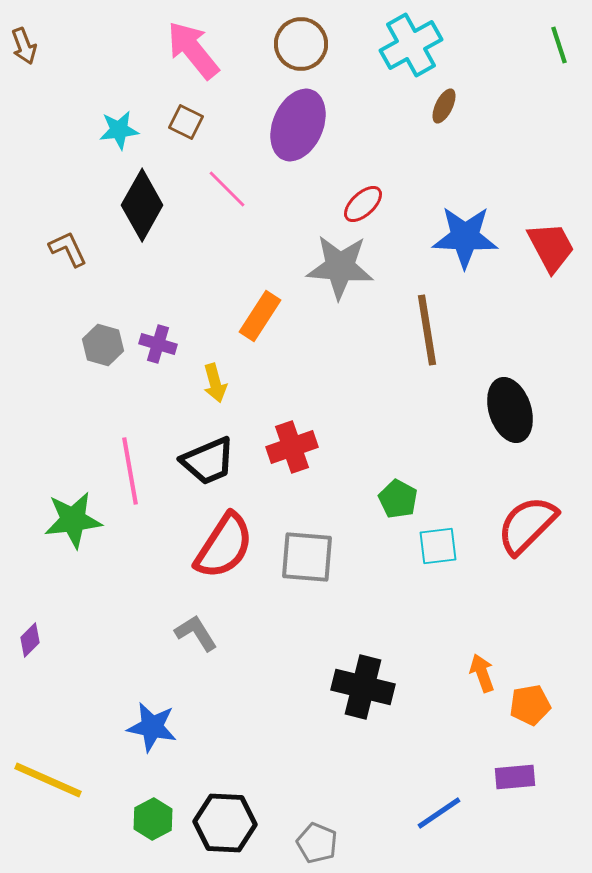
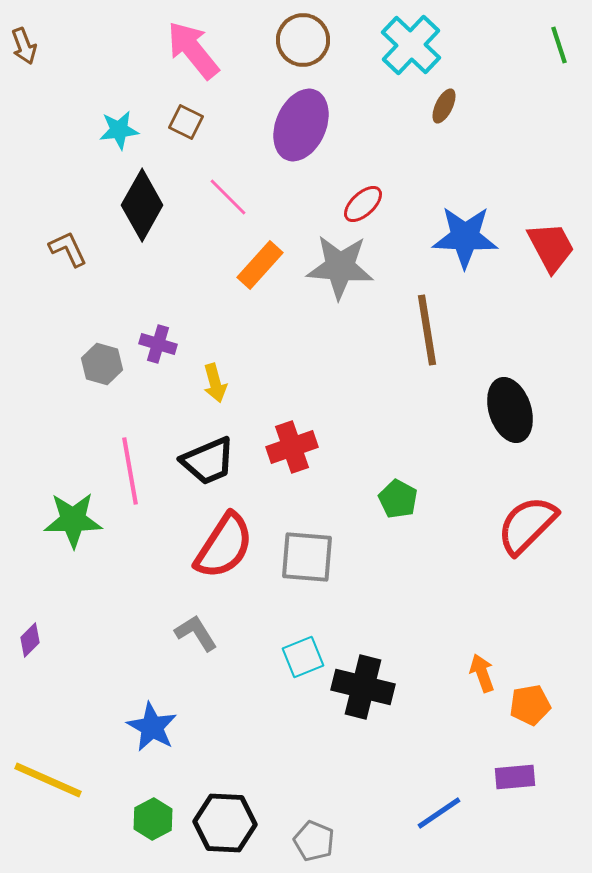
brown circle at (301, 44): moved 2 px right, 4 px up
cyan cross at (411, 45): rotated 18 degrees counterclockwise
purple ellipse at (298, 125): moved 3 px right
pink line at (227, 189): moved 1 px right, 8 px down
orange rectangle at (260, 316): moved 51 px up; rotated 9 degrees clockwise
gray hexagon at (103, 345): moved 1 px left, 19 px down
green star at (73, 520): rotated 6 degrees clockwise
cyan square at (438, 546): moved 135 px left, 111 px down; rotated 15 degrees counterclockwise
blue star at (152, 727): rotated 18 degrees clockwise
gray pentagon at (317, 843): moved 3 px left, 2 px up
